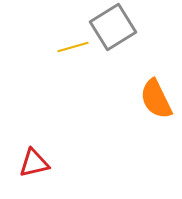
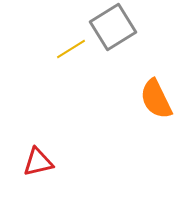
yellow line: moved 2 px left, 2 px down; rotated 16 degrees counterclockwise
red triangle: moved 4 px right, 1 px up
